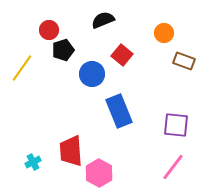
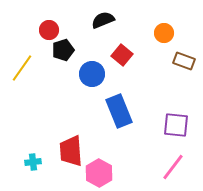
cyan cross: rotated 21 degrees clockwise
